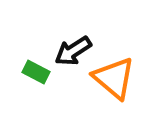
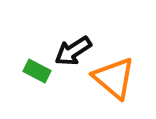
green rectangle: moved 1 px right, 1 px up
